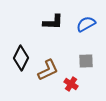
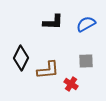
brown L-shape: rotated 20 degrees clockwise
